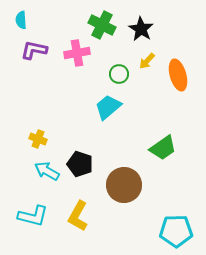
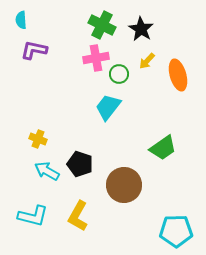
pink cross: moved 19 px right, 5 px down
cyan trapezoid: rotated 12 degrees counterclockwise
